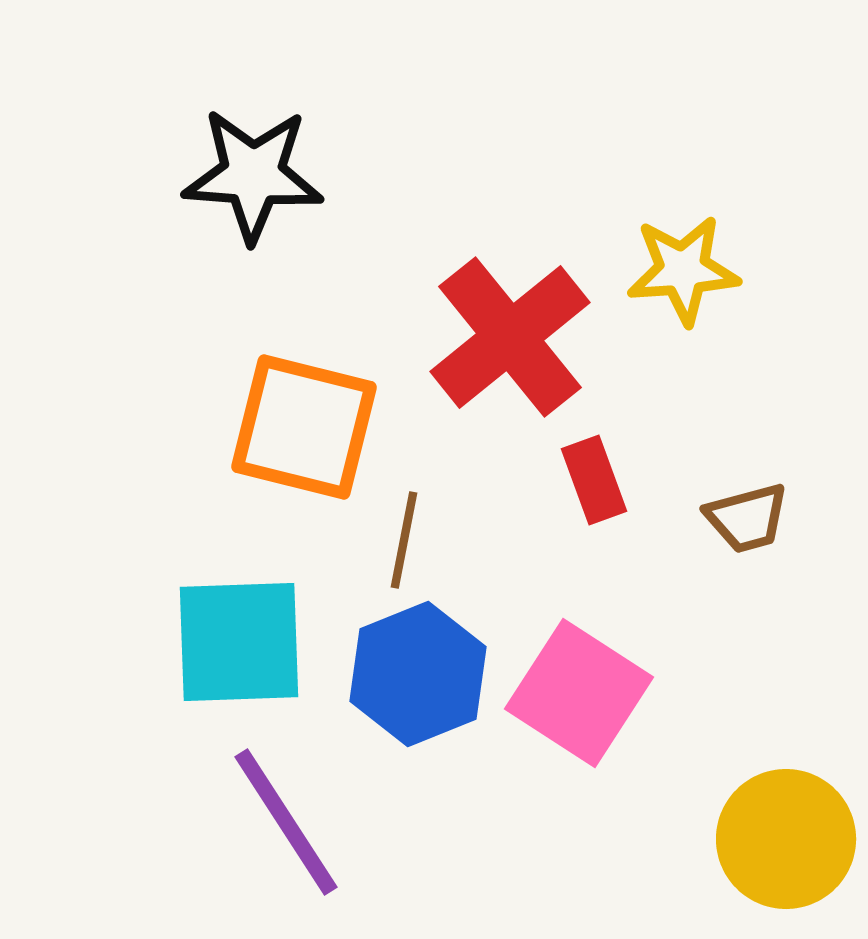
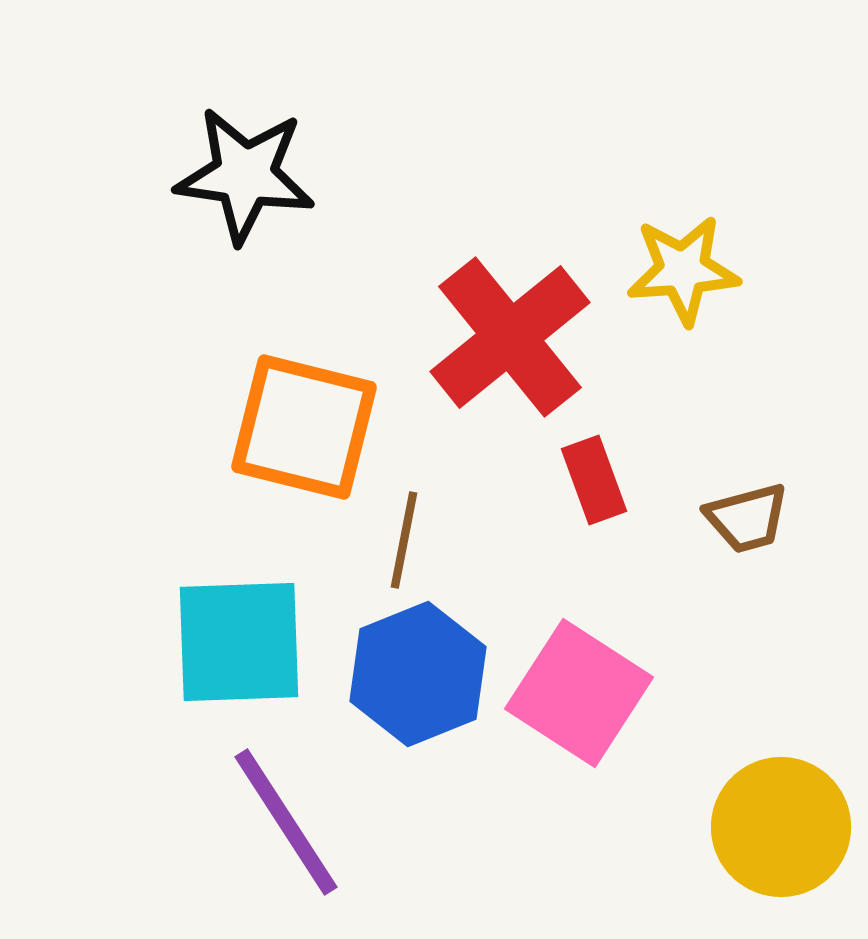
black star: moved 8 px left; rotated 4 degrees clockwise
yellow circle: moved 5 px left, 12 px up
